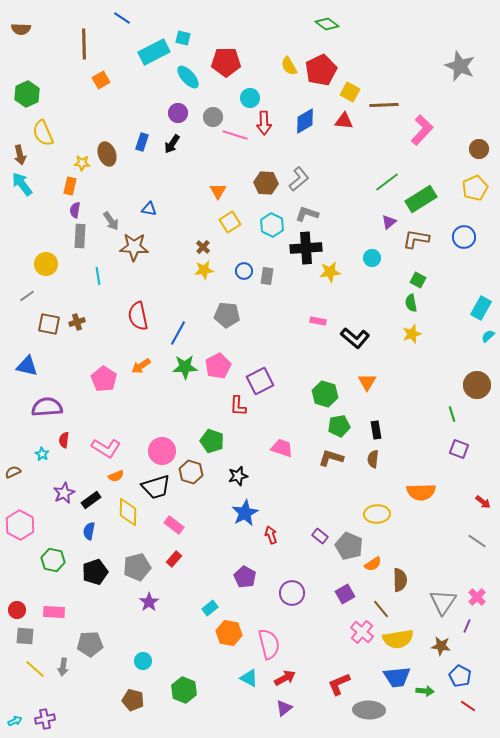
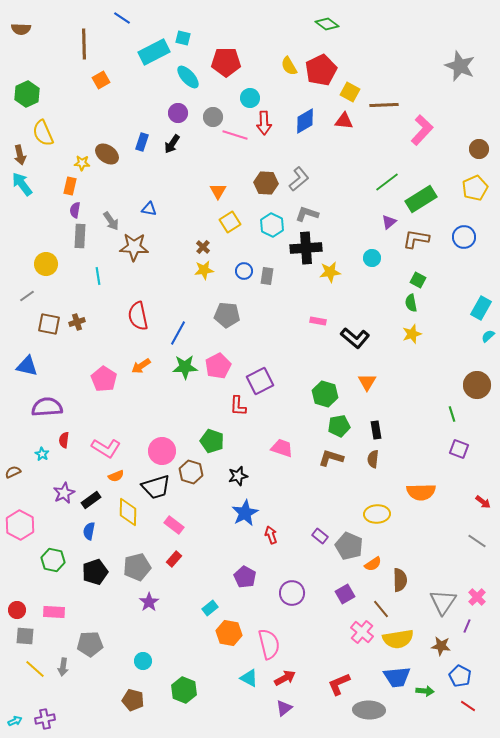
brown ellipse at (107, 154): rotated 35 degrees counterclockwise
